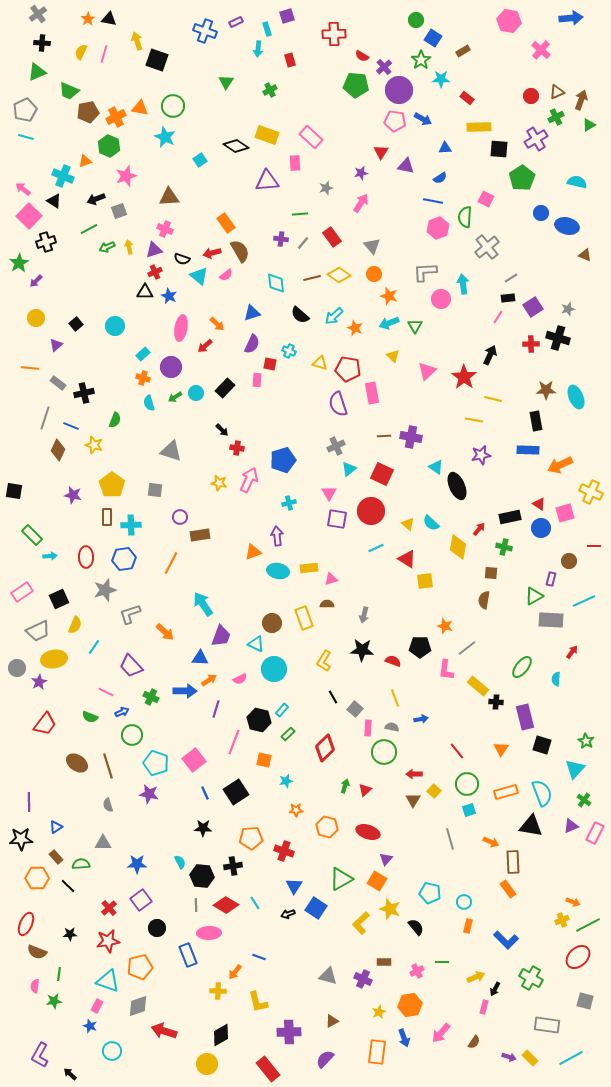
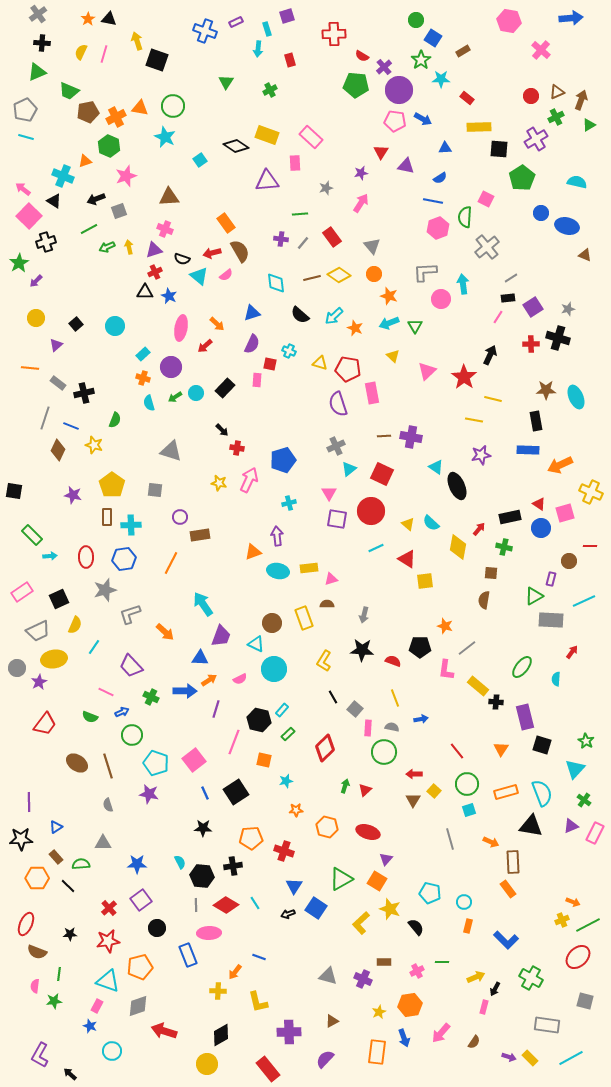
red line at (594, 546): moved 4 px left
